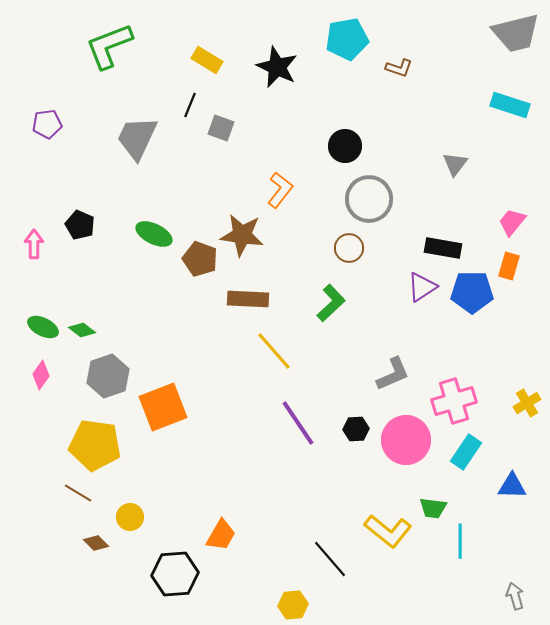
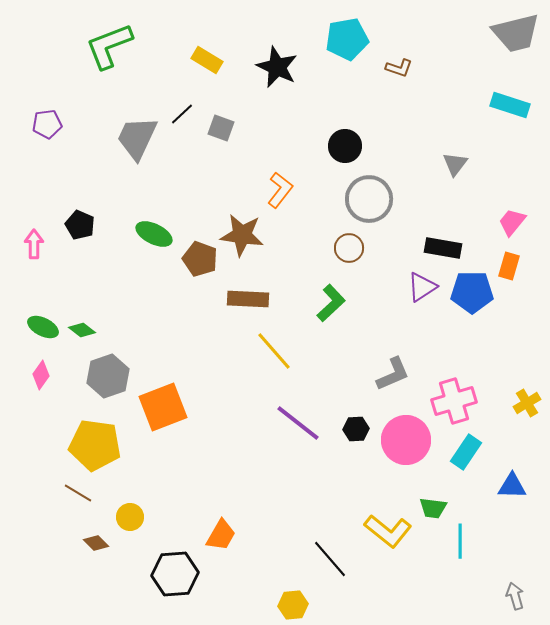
black line at (190, 105): moved 8 px left, 9 px down; rotated 25 degrees clockwise
purple line at (298, 423): rotated 18 degrees counterclockwise
